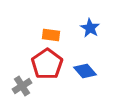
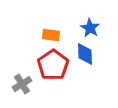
red pentagon: moved 6 px right, 1 px down
blue diamond: moved 17 px up; rotated 40 degrees clockwise
gray cross: moved 2 px up
